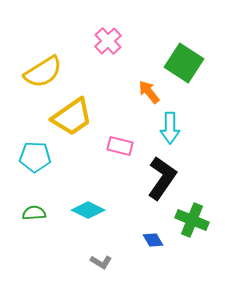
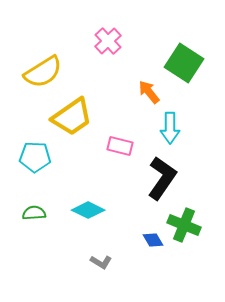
green cross: moved 8 px left, 5 px down
